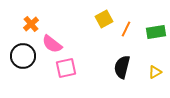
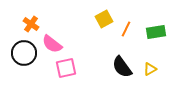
orange cross: rotated 14 degrees counterclockwise
black circle: moved 1 px right, 3 px up
black semicircle: rotated 50 degrees counterclockwise
yellow triangle: moved 5 px left, 3 px up
